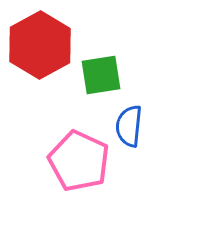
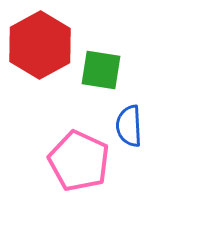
green square: moved 5 px up; rotated 18 degrees clockwise
blue semicircle: rotated 9 degrees counterclockwise
